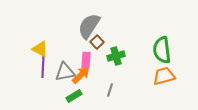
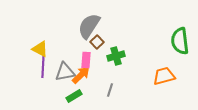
green semicircle: moved 18 px right, 9 px up
